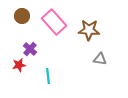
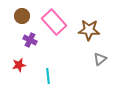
purple cross: moved 9 px up; rotated 16 degrees counterclockwise
gray triangle: rotated 48 degrees counterclockwise
